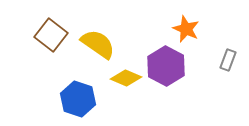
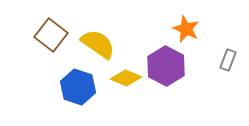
blue hexagon: moved 12 px up
